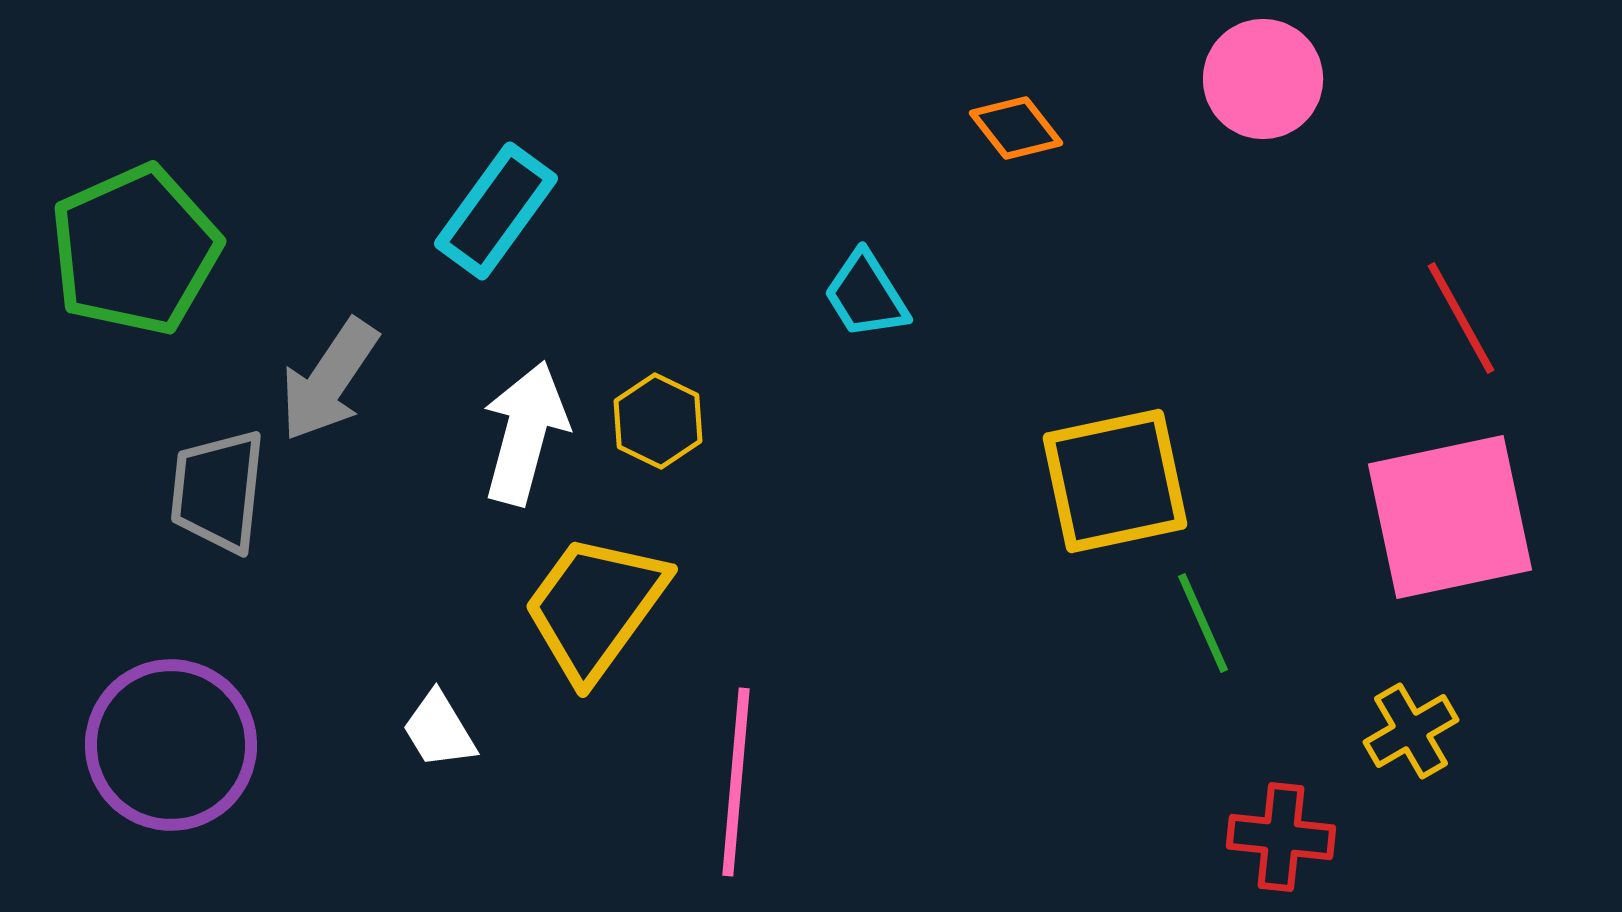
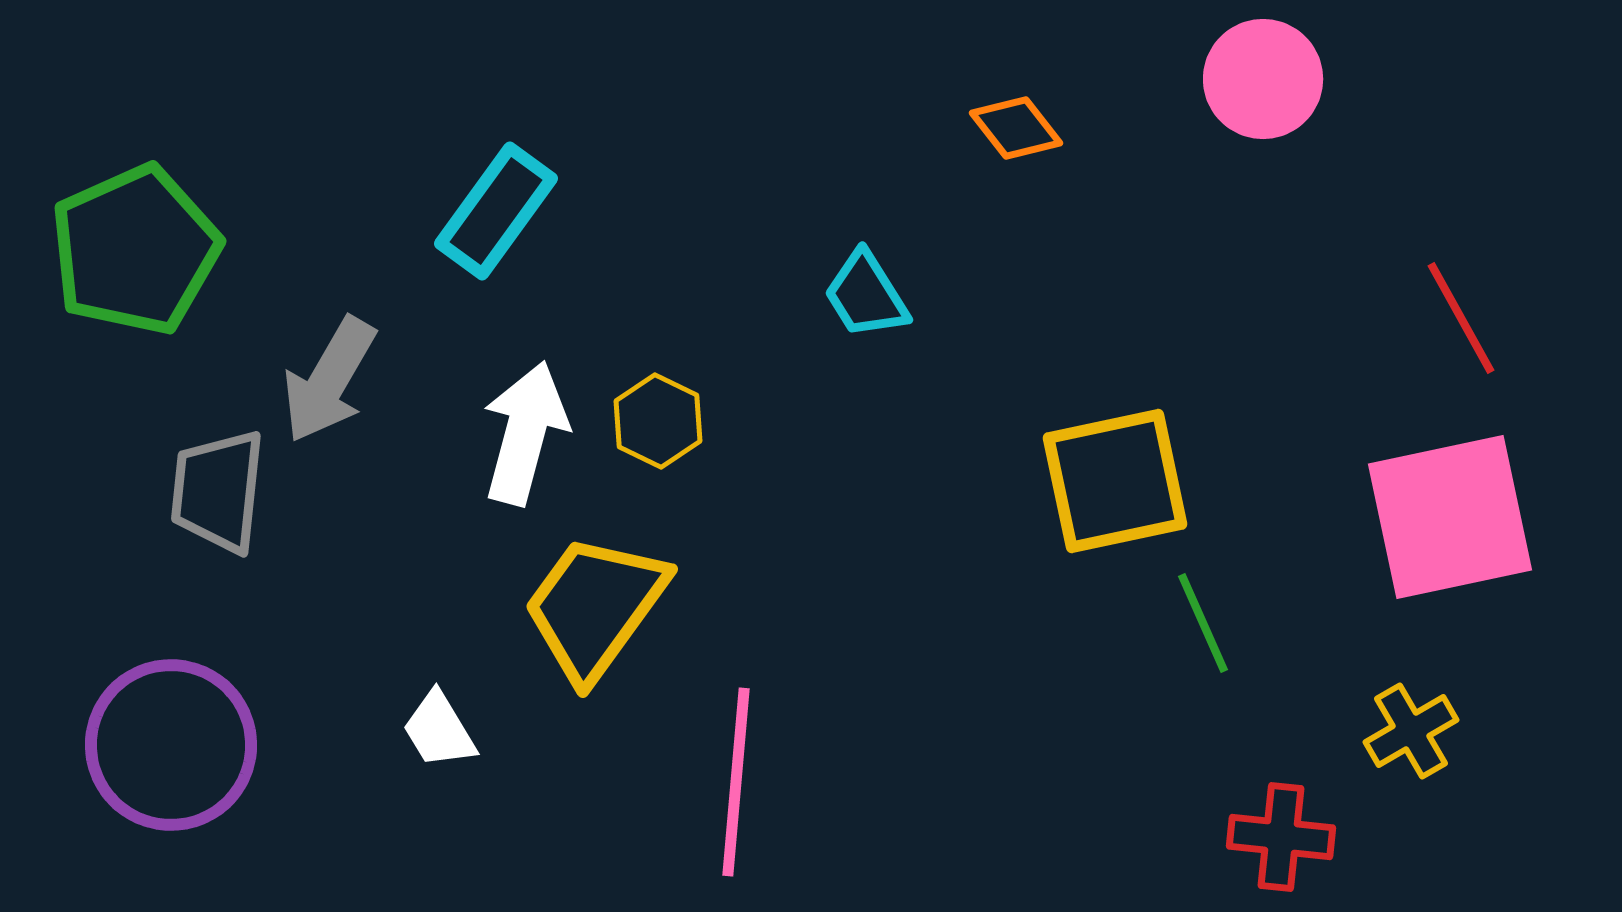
gray arrow: rotated 4 degrees counterclockwise
